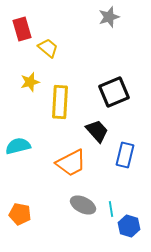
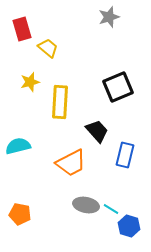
black square: moved 4 px right, 5 px up
gray ellipse: moved 3 px right; rotated 15 degrees counterclockwise
cyan line: rotated 49 degrees counterclockwise
